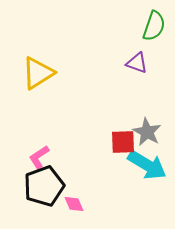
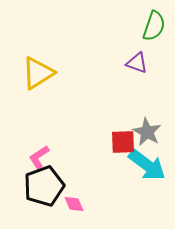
cyan arrow: rotated 6 degrees clockwise
